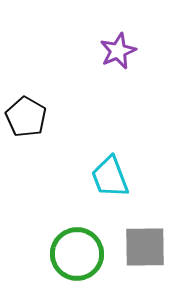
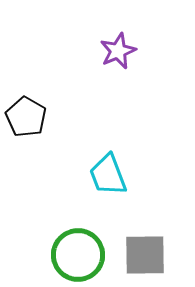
cyan trapezoid: moved 2 px left, 2 px up
gray square: moved 8 px down
green circle: moved 1 px right, 1 px down
